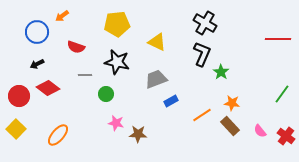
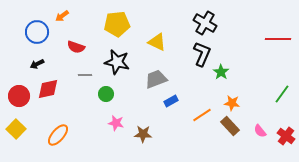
red diamond: moved 1 px down; rotated 50 degrees counterclockwise
brown star: moved 5 px right
